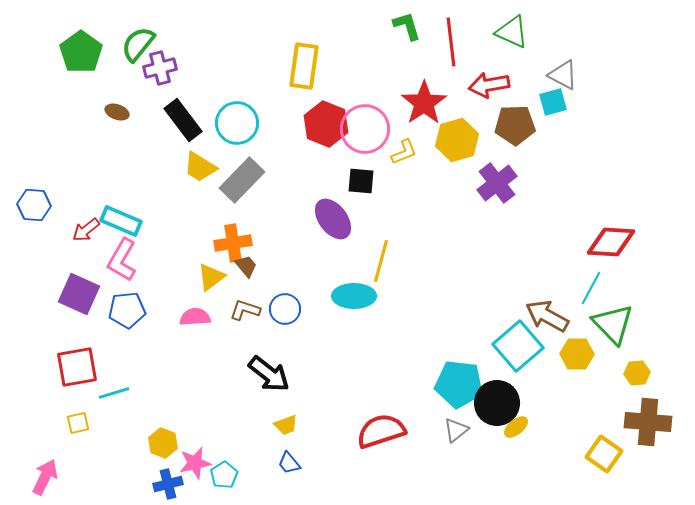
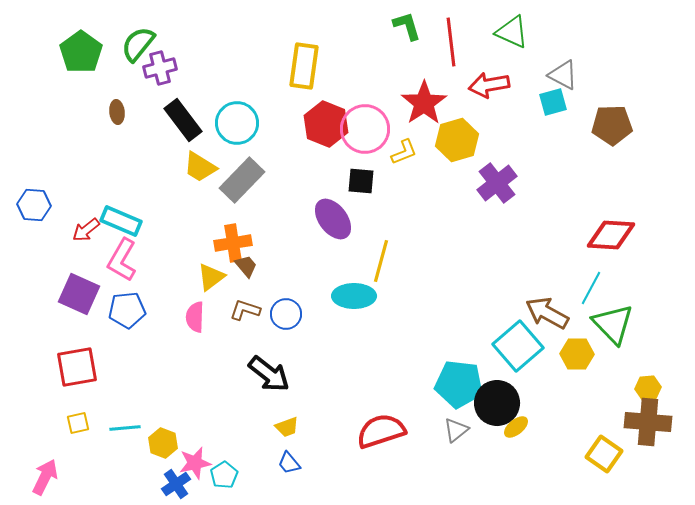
brown ellipse at (117, 112): rotated 65 degrees clockwise
brown pentagon at (515, 125): moved 97 px right
red diamond at (611, 242): moved 7 px up
blue circle at (285, 309): moved 1 px right, 5 px down
brown arrow at (547, 316): moved 3 px up
pink semicircle at (195, 317): rotated 84 degrees counterclockwise
yellow hexagon at (637, 373): moved 11 px right, 15 px down
cyan line at (114, 393): moved 11 px right, 35 px down; rotated 12 degrees clockwise
yellow trapezoid at (286, 425): moved 1 px right, 2 px down
blue cross at (168, 484): moved 8 px right; rotated 20 degrees counterclockwise
